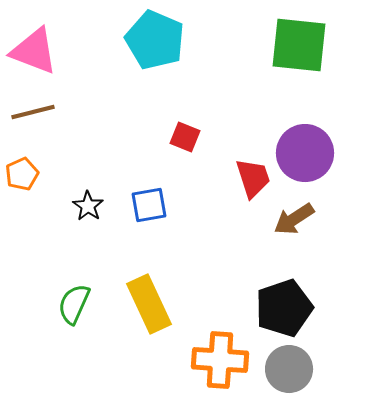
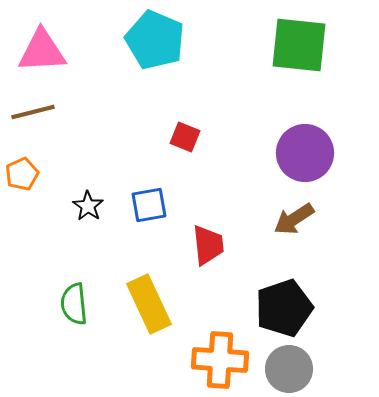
pink triangle: moved 8 px right; rotated 24 degrees counterclockwise
red trapezoid: moved 45 px left, 67 px down; rotated 12 degrees clockwise
green semicircle: rotated 30 degrees counterclockwise
